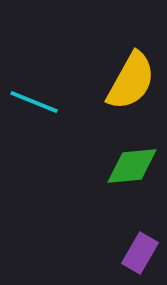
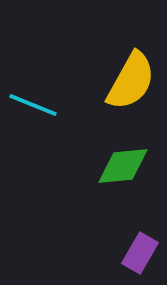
cyan line: moved 1 px left, 3 px down
green diamond: moved 9 px left
